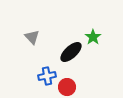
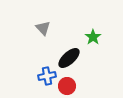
gray triangle: moved 11 px right, 9 px up
black ellipse: moved 2 px left, 6 px down
red circle: moved 1 px up
